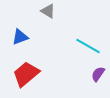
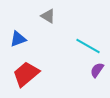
gray triangle: moved 5 px down
blue triangle: moved 2 px left, 2 px down
purple semicircle: moved 1 px left, 4 px up
